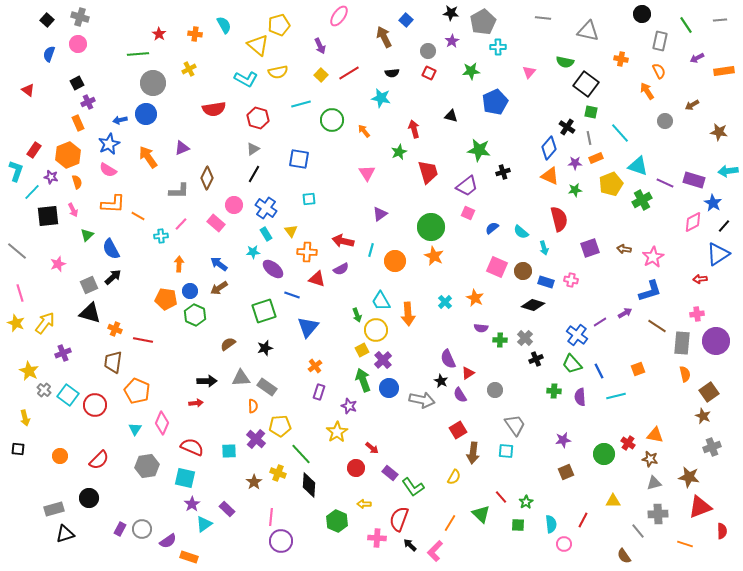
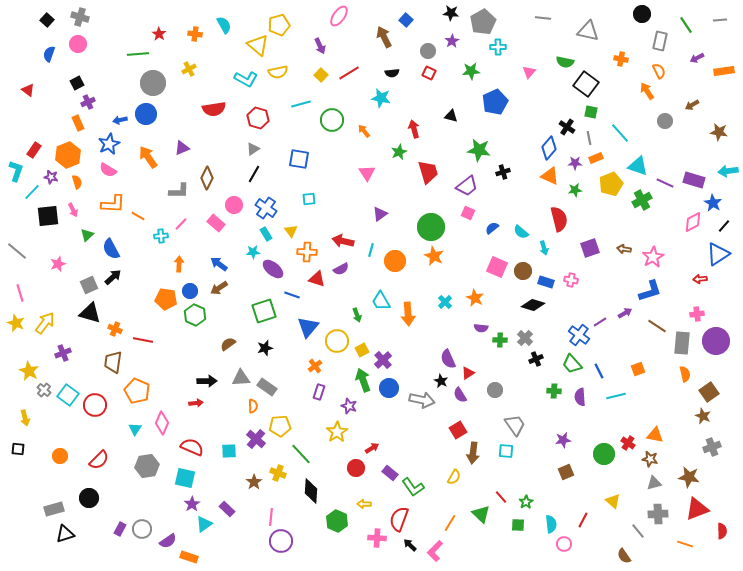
yellow circle at (376, 330): moved 39 px left, 11 px down
blue cross at (577, 335): moved 2 px right
red arrow at (372, 448): rotated 72 degrees counterclockwise
black diamond at (309, 485): moved 2 px right, 6 px down
yellow triangle at (613, 501): rotated 42 degrees clockwise
red triangle at (700, 507): moved 3 px left, 2 px down
